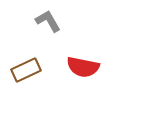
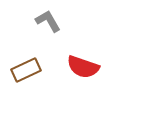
red semicircle: rotated 8 degrees clockwise
